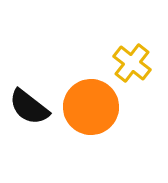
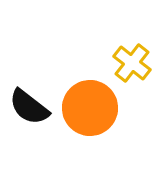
orange circle: moved 1 px left, 1 px down
